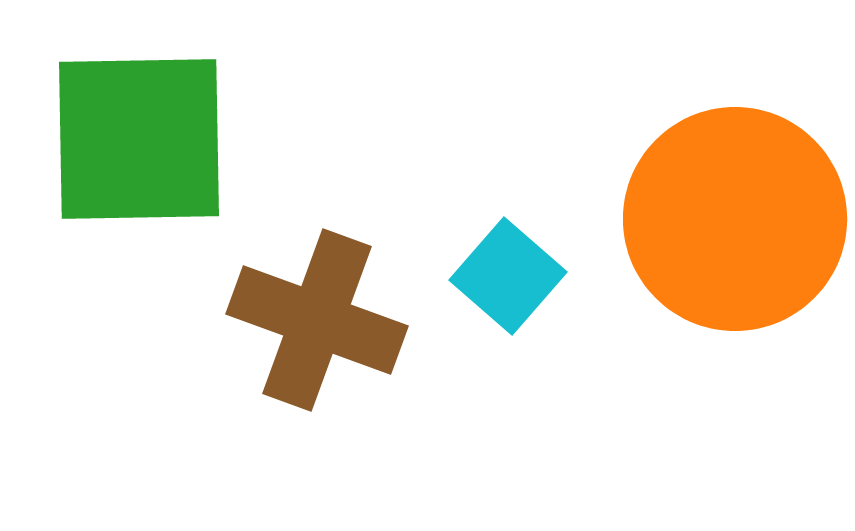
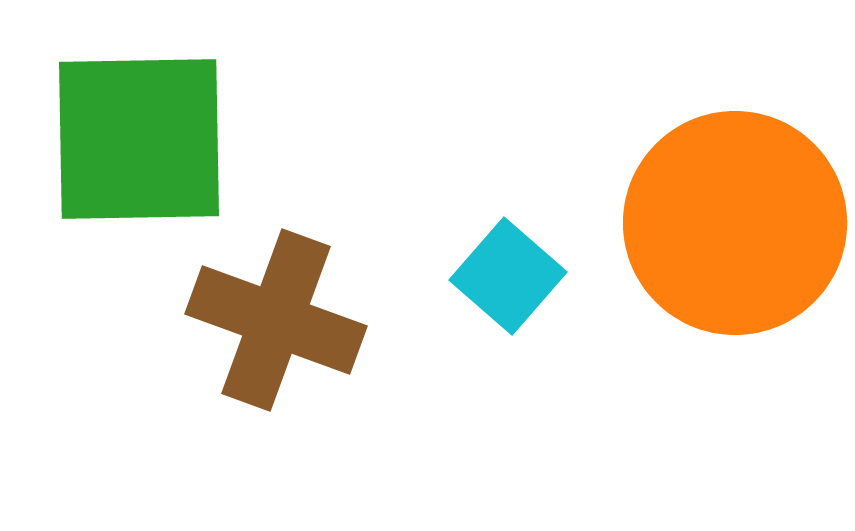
orange circle: moved 4 px down
brown cross: moved 41 px left
